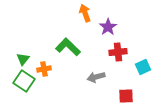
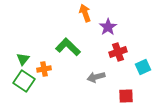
red cross: rotated 12 degrees counterclockwise
